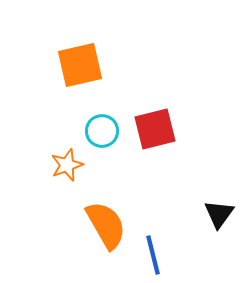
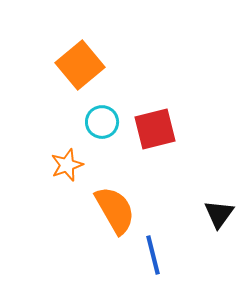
orange square: rotated 27 degrees counterclockwise
cyan circle: moved 9 px up
orange semicircle: moved 9 px right, 15 px up
